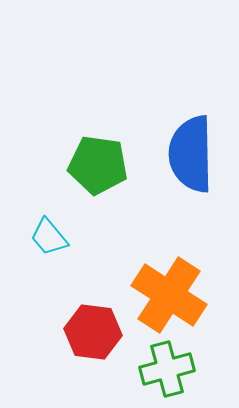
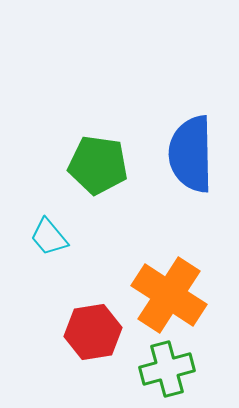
red hexagon: rotated 16 degrees counterclockwise
